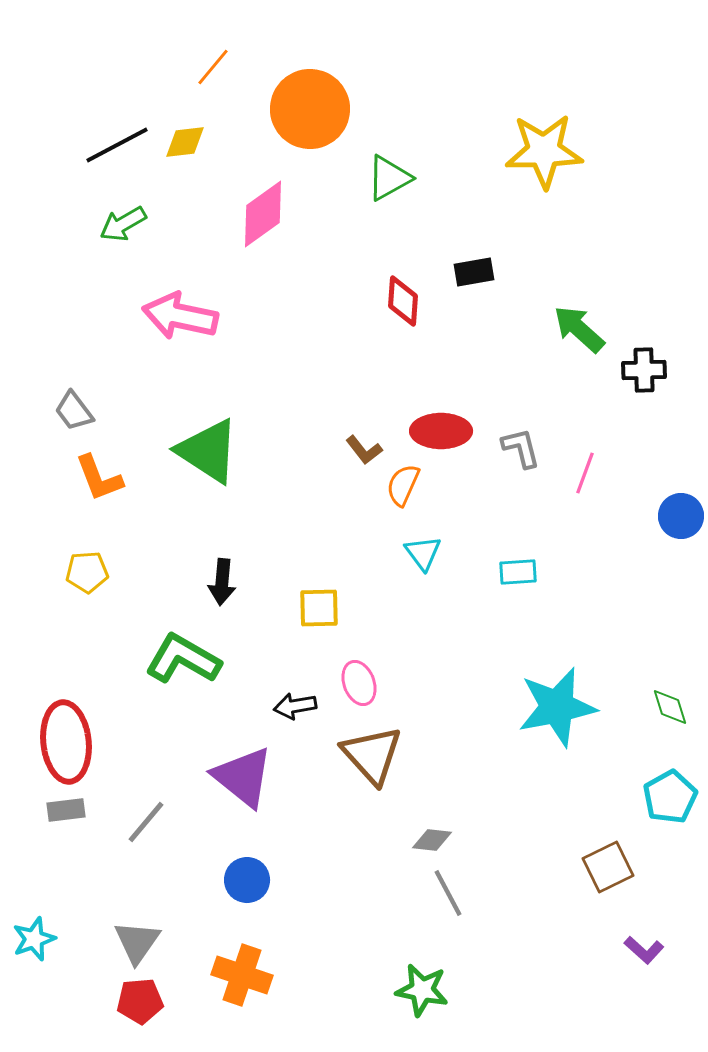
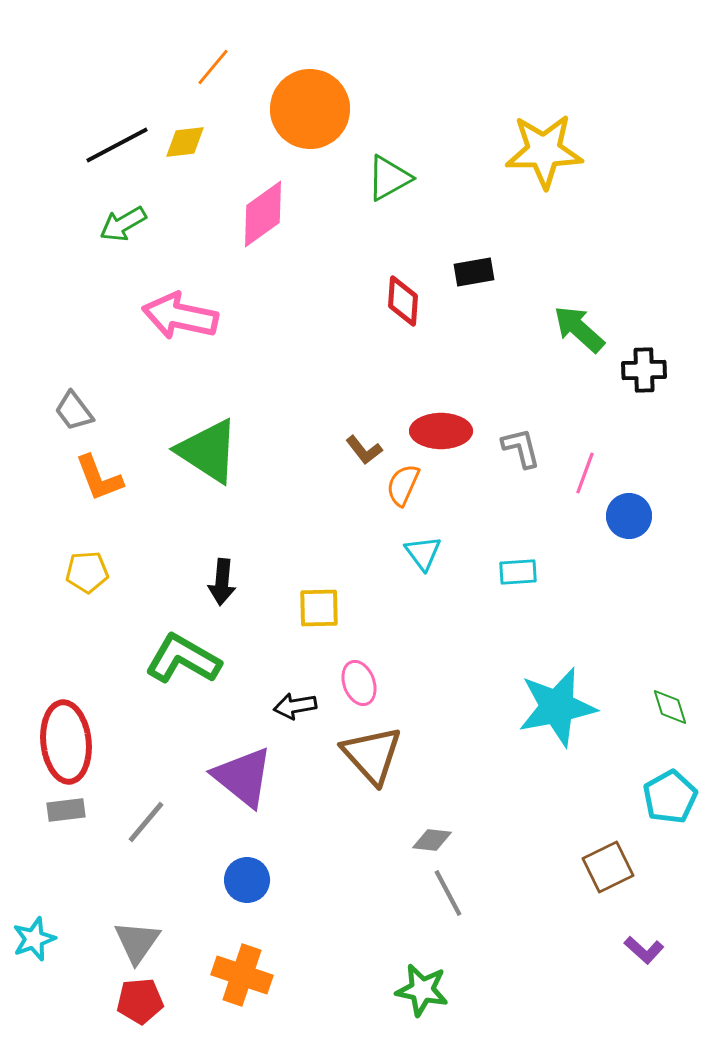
blue circle at (681, 516): moved 52 px left
